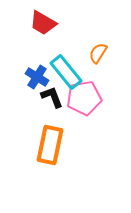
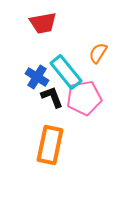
red trapezoid: rotated 40 degrees counterclockwise
